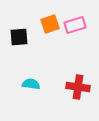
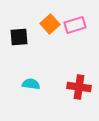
orange square: rotated 24 degrees counterclockwise
red cross: moved 1 px right
